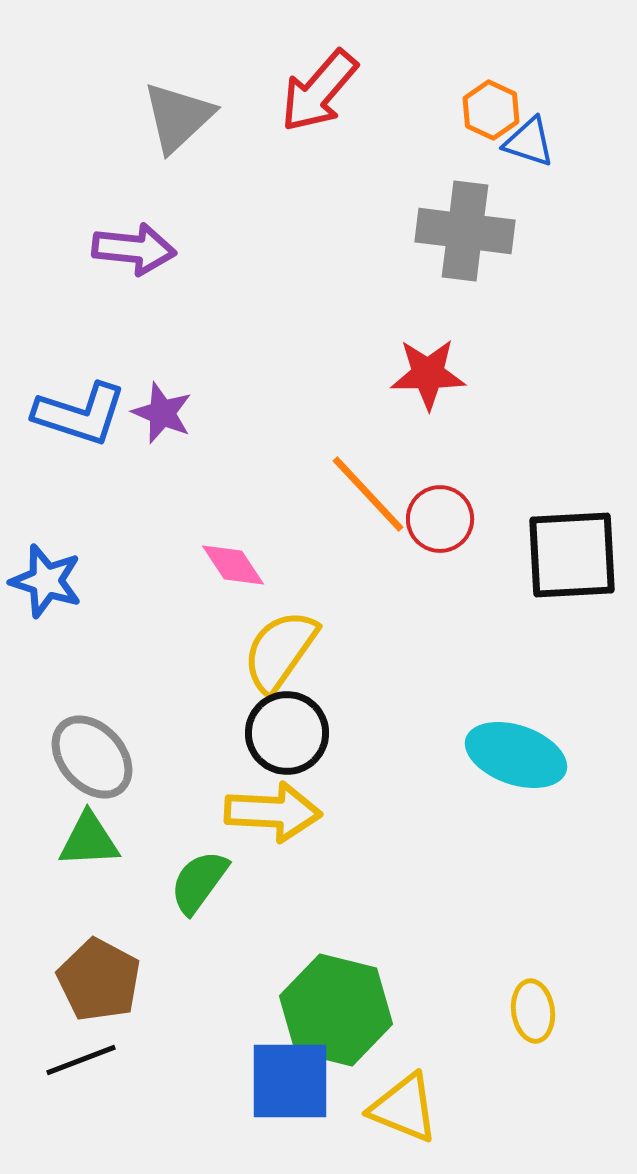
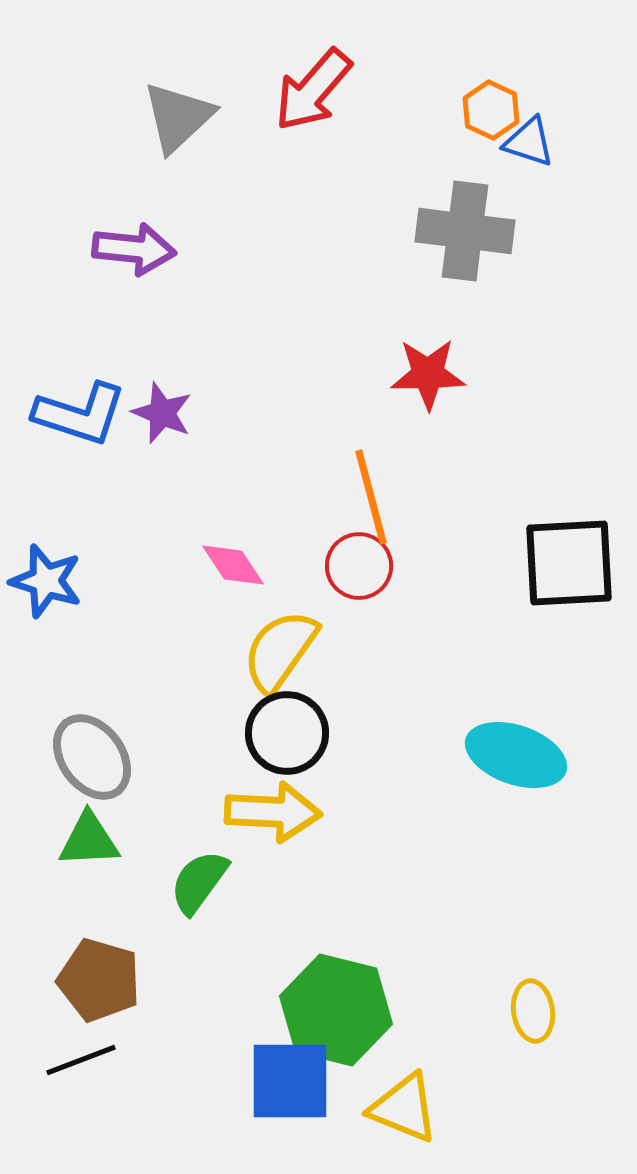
red arrow: moved 6 px left, 1 px up
orange line: moved 3 px right, 3 px down; rotated 28 degrees clockwise
red circle: moved 81 px left, 47 px down
black square: moved 3 px left, 8 px down
gray ellipse: rotated 6 degrees clockwise
brown pentagon: rotated 12 degrees counterclockwise
